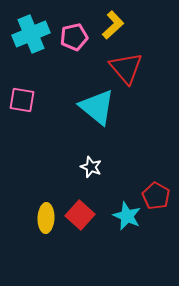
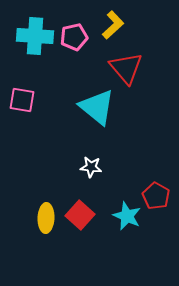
cyan cross: moved 4 px right, 2 px down; rotated 27 degrees clockwise
white star: rotated 15 degrees counterclockwise
